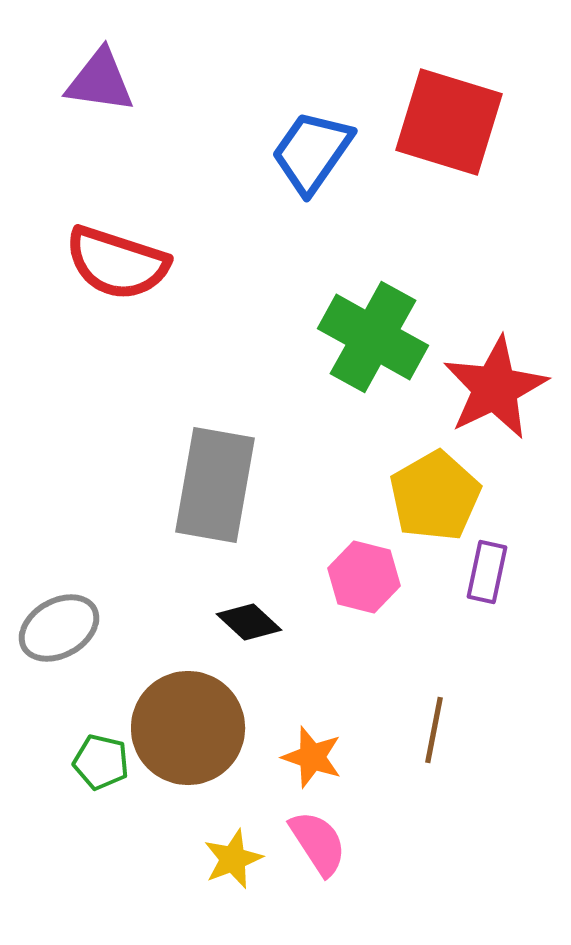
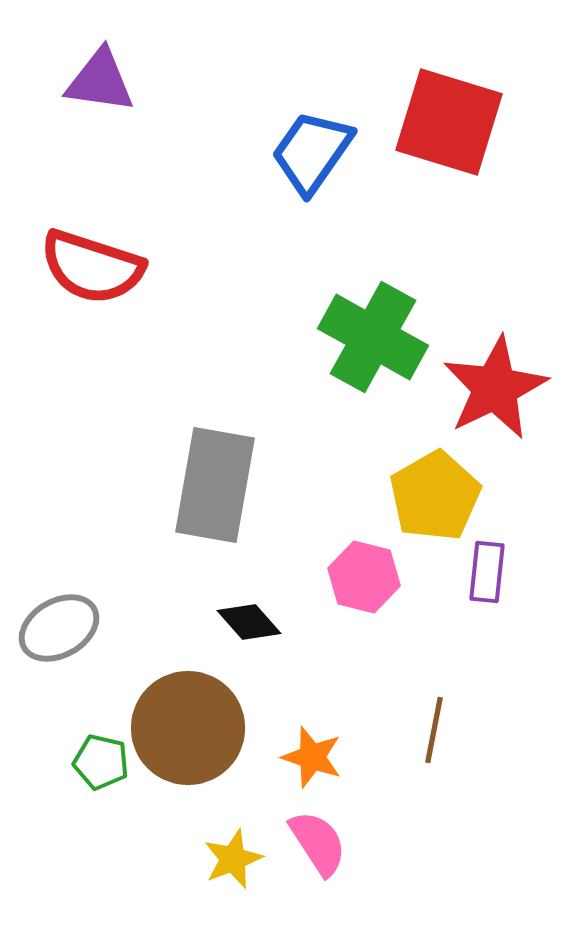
red semicircle: moved 25 px left, 4 px down
purple rectangle: rotated 6 degrees counterclockwise
black diamond: rotated 6 degrees clockwise
